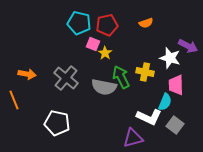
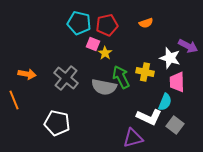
pink trapezoid: moved 1 px right, 3 px up
